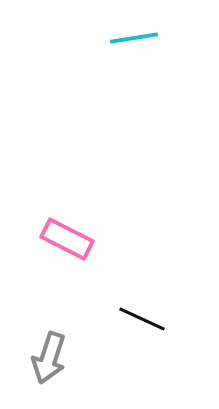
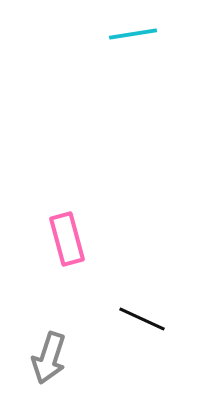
cyan line: moved 1 px left, 4 px up
pink rectangle: rotated 48 degrees clockwise
